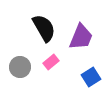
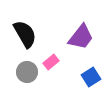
black semicircle: moved 19 px left, 6 px down
purple trapezoid: rotated 16 degrees clockwise
gray circle: moved 7 px right, 5 px down
